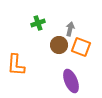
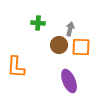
green cross: rotated 24 degrees clockwise
orange square: rotated 18 degrees counterclockwise
orange L-shape: moved 2 px down
purple ellipse: moved 2 px left
